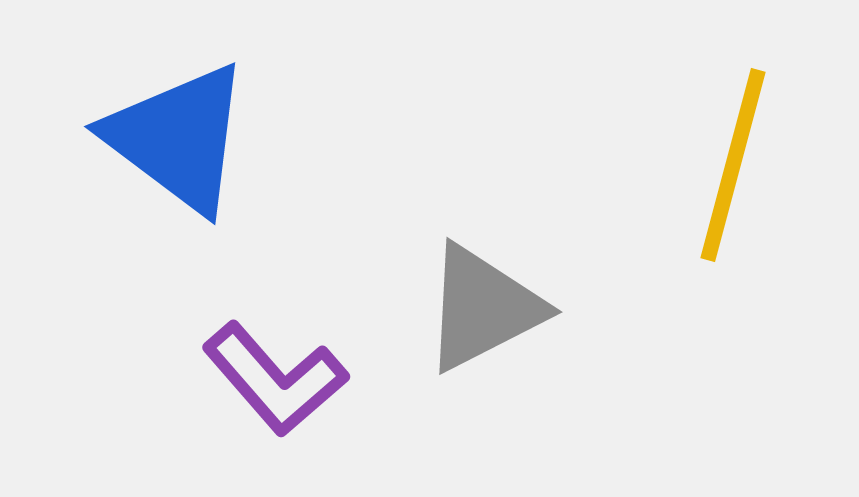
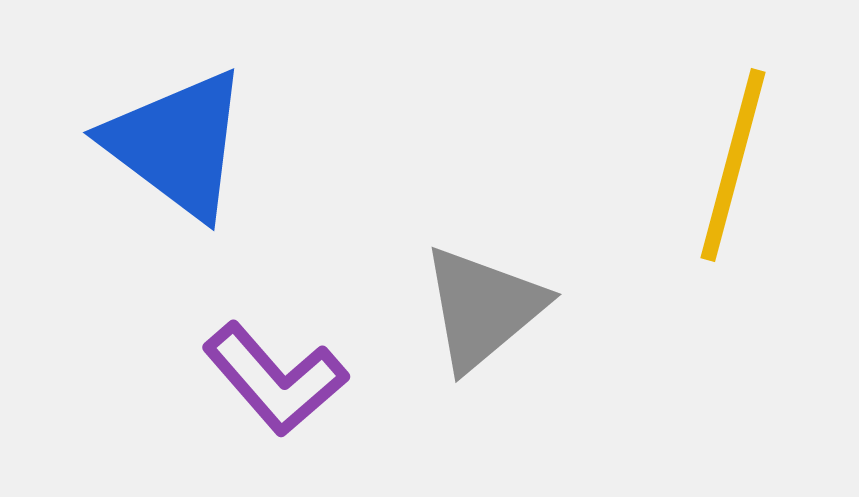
blue triangle: moved 1 px left, 6 px down
gray triangle: rotated 13 degrees counterclockwise
